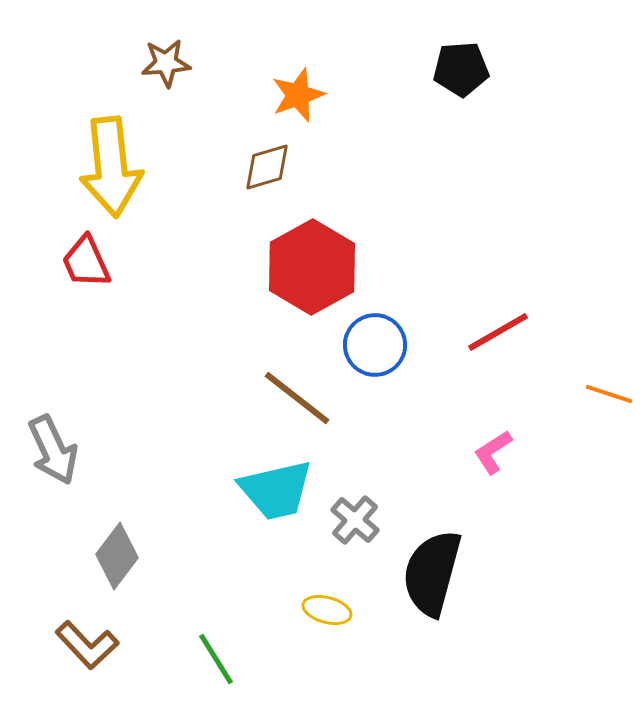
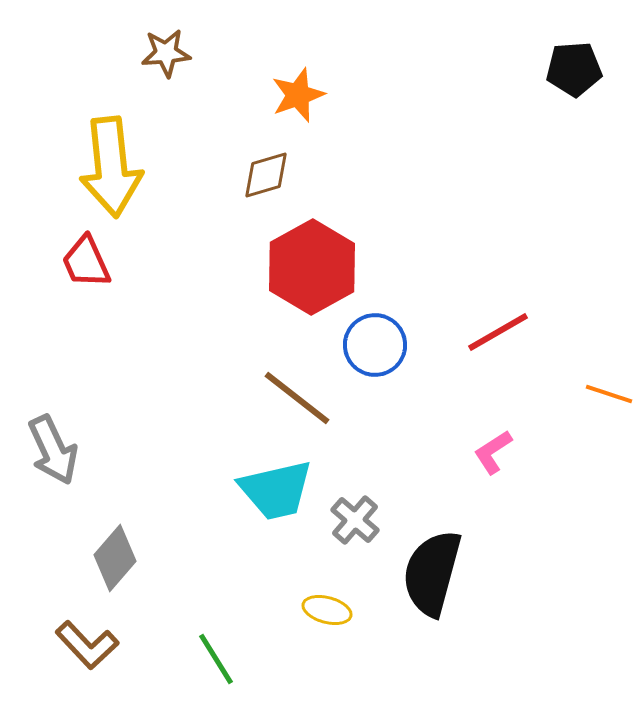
brown star: moved 10 px up
black pentagon: moved 113 px right
brown diamond: moved 1 px left, 8 px down
gray diamond: moved 2 px left, 2 px down; rotated 4 degrees clockwise
